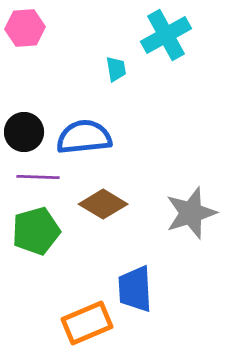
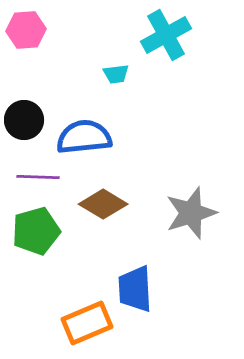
pink hexagon: moved 1 px right, 2 px down
cyan trapezoid: moved 5 px down; rotated 92 degrees clockwise
black circle: moved 12 px up
